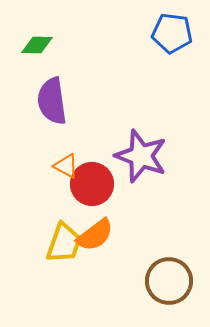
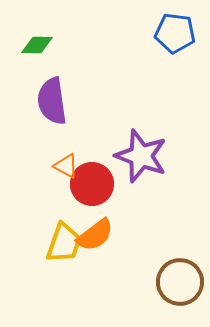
blue pentagon: moved 3 px right
brown circle: moved 11 px right, 1 px down
